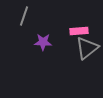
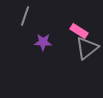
gray line: moved 1 px right
pink rectangle: rotated 36 degrees clockwise
